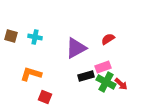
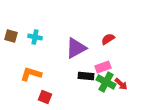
black rectangle: rotated 21 degrees clockwise
